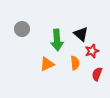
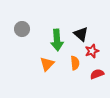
orange triangle: rotated 21 degrees counterclockwise
red semicircle: rotated 48 degrees clockwise
